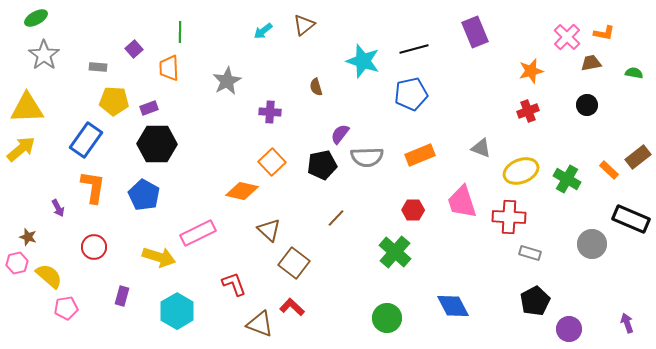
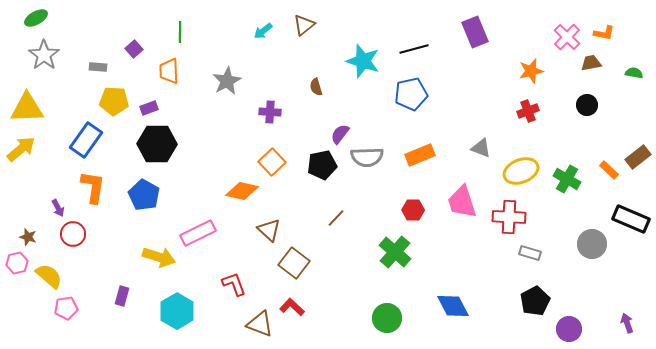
orange trapezoid at (169, 68): moved 3 px down
red circle at (94, 247): moved 21 px left, 13 px up
